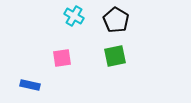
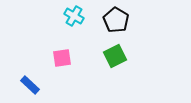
green square: rotated 15 degrees counterclockwise
blue rectangle: rotated 30 degrees clockwise
